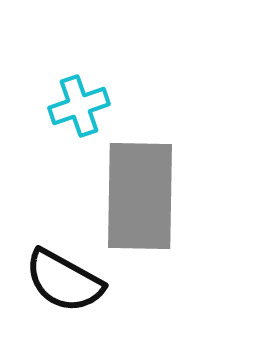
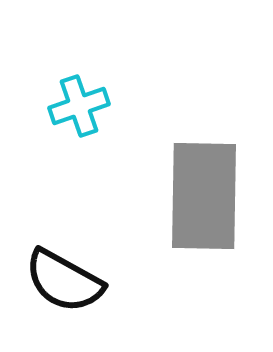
gray rectangle: moved 64 px right
